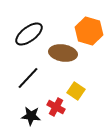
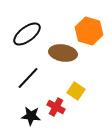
black ellipse: moved 2 px left
